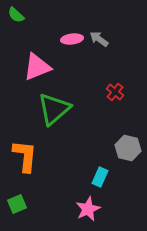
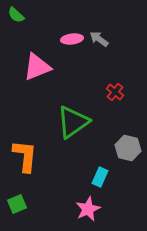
green triangle: moved 19 px right, 13 px down; rotated 6 degrees clockwise
